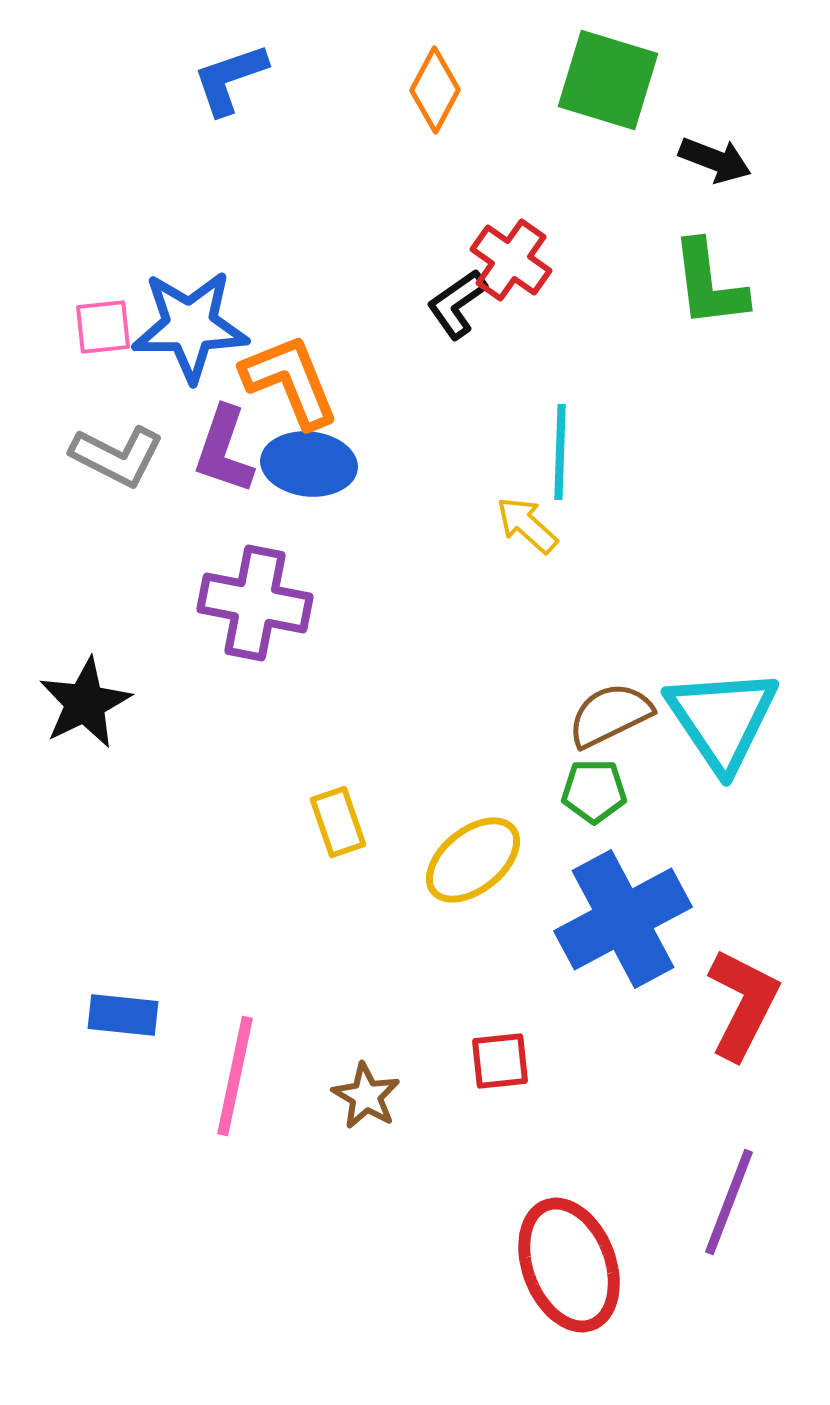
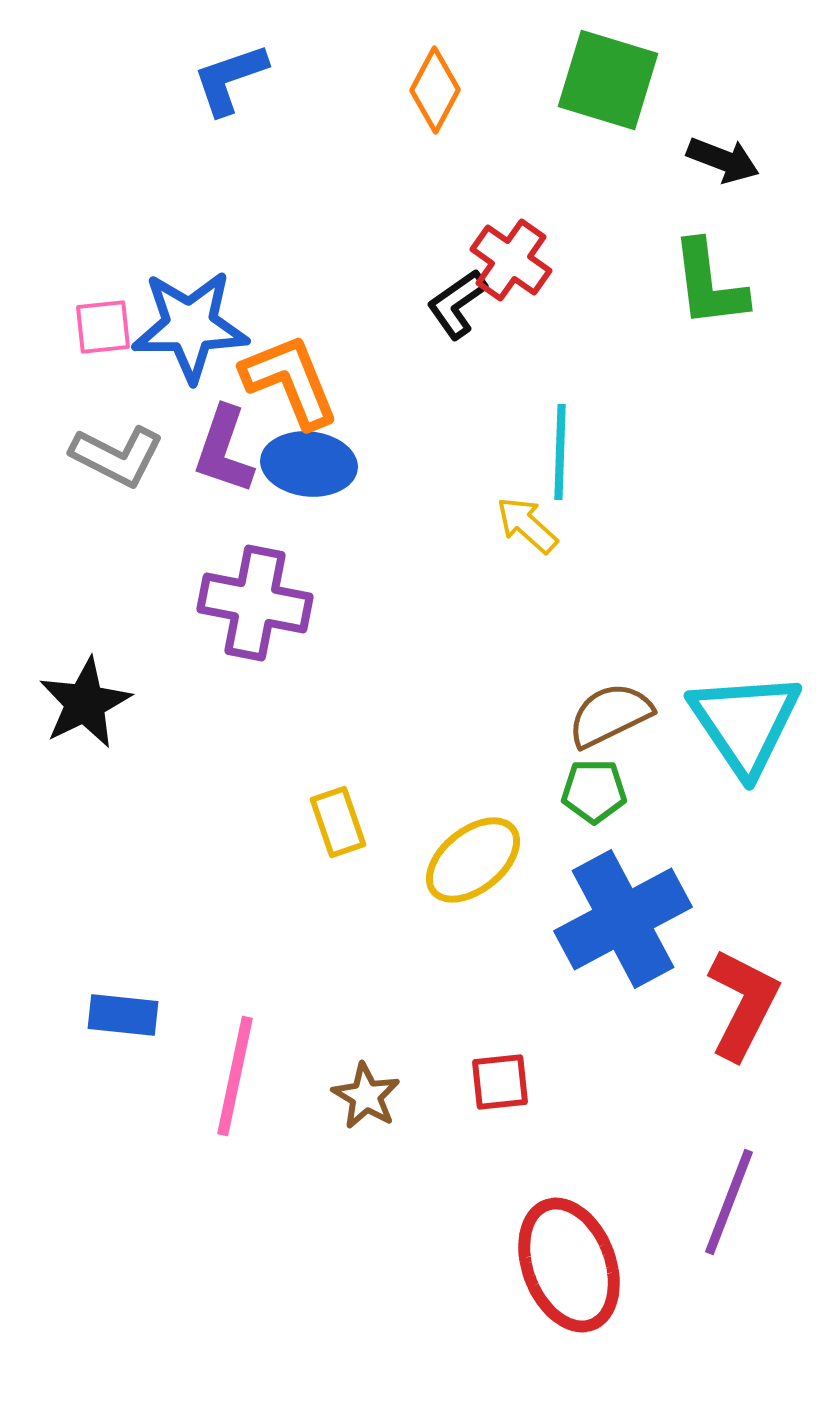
black arrow: moved 8 px right
cyan triangle: moved 23 px right, 4 px down
red square: moved 21 px down
